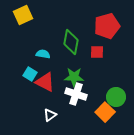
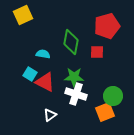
green circle: moved 3 px left, 1 px up
orange square: rotated 24 degrees clockwise
